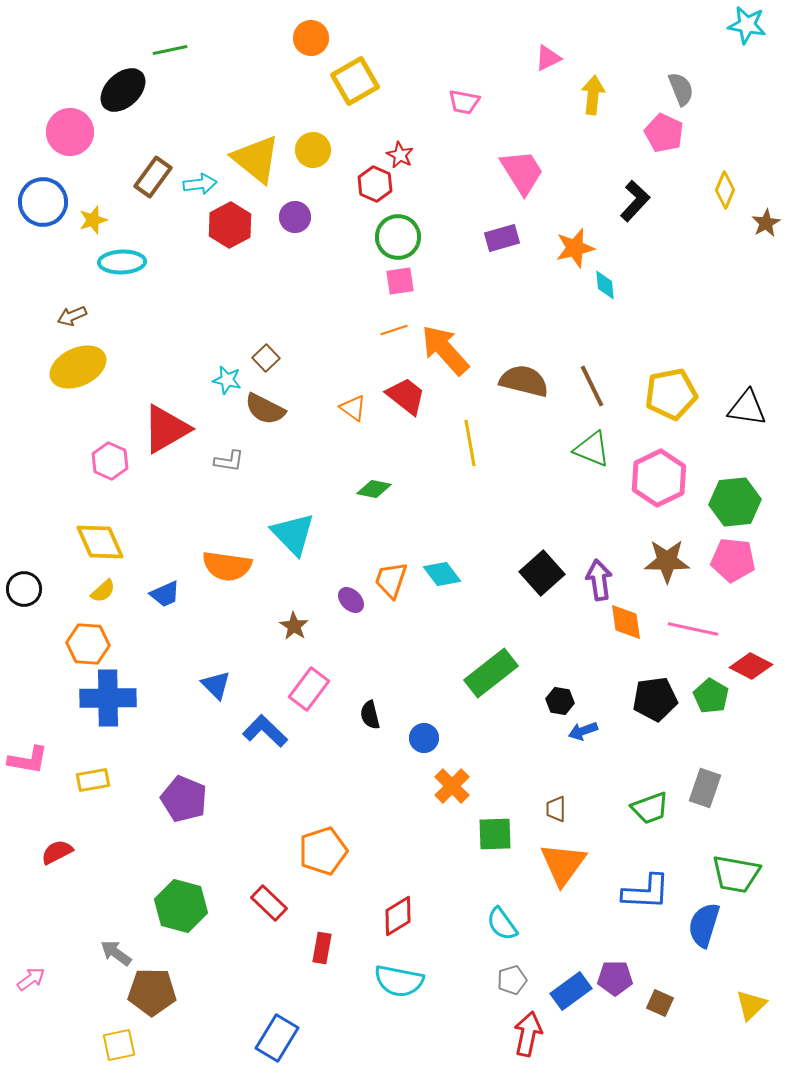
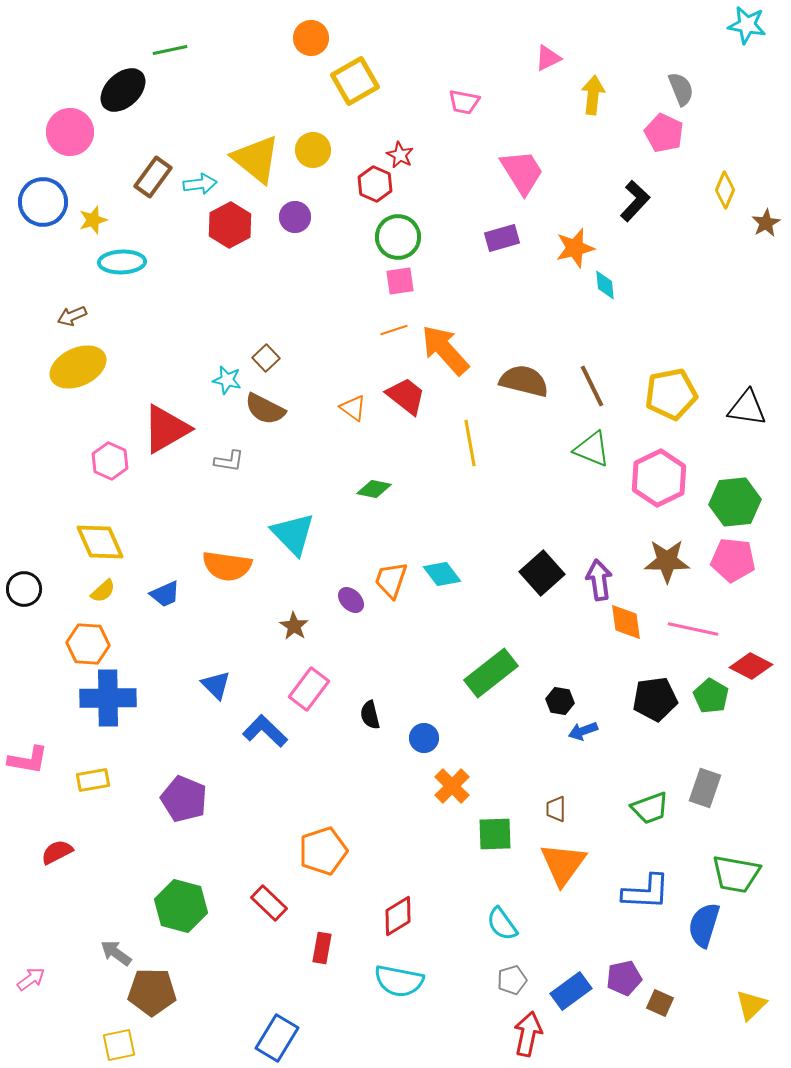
purple pentagon at (615, 978): moved 9 px right; rotated 12 degrees counterclockwise
